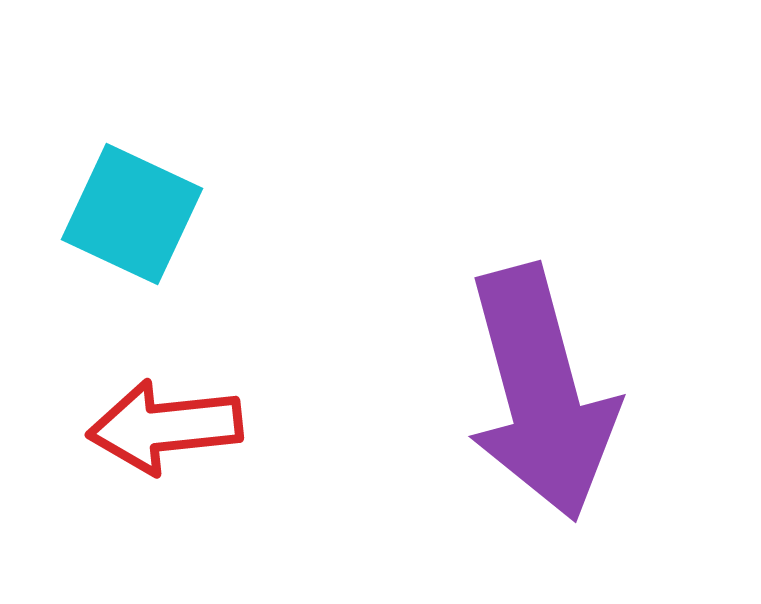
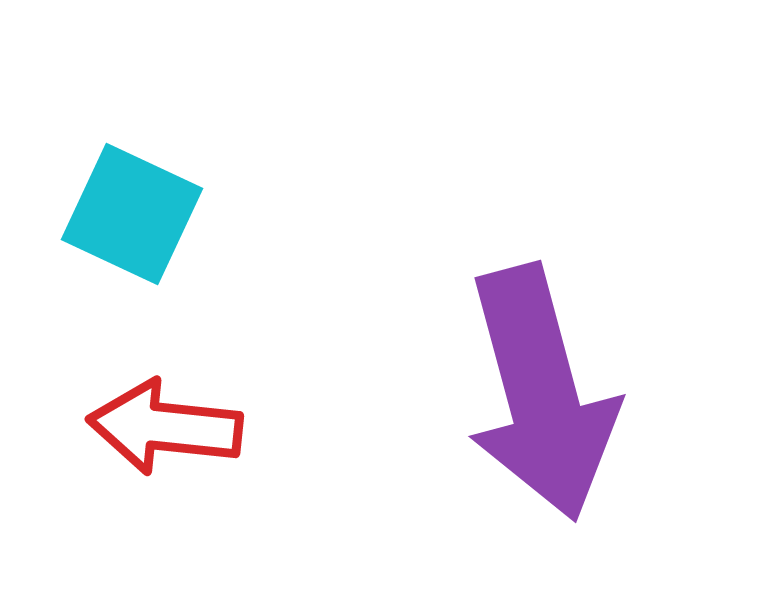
red arrow: rotated 12 degrees clockwise
